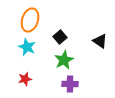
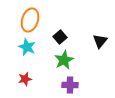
black triangle: rotated 35 degrees clockwise
purple cross: moved 1 px down
